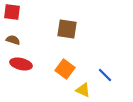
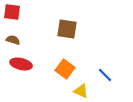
yellow triangle: moved 2 px left, 1 px down
